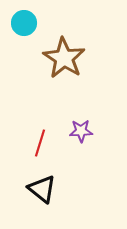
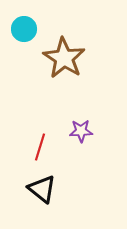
cyan circle: moved 6 px down
red line: moved 4 px down
